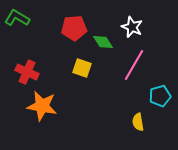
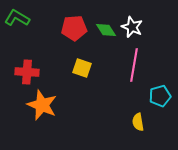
green diamond: moved 3 px right, 12 px up
pink line: rotated 20 degrees counterclockwise
red cross: rotated 20 degrees counterclockwise
orange star: moved 1 px up; rotated 12 degrees clockwise
